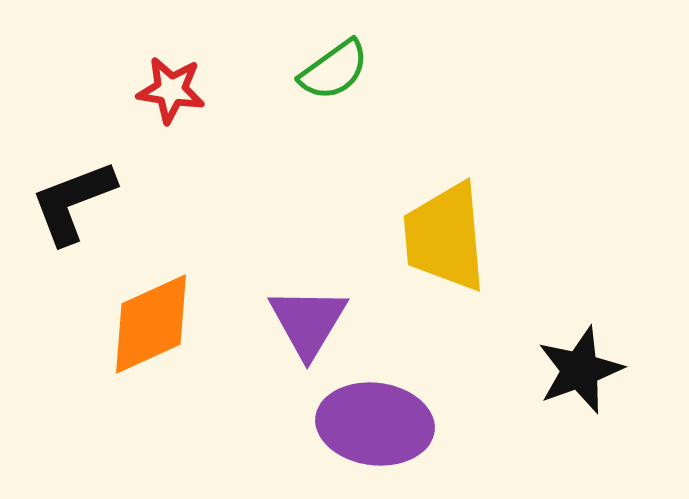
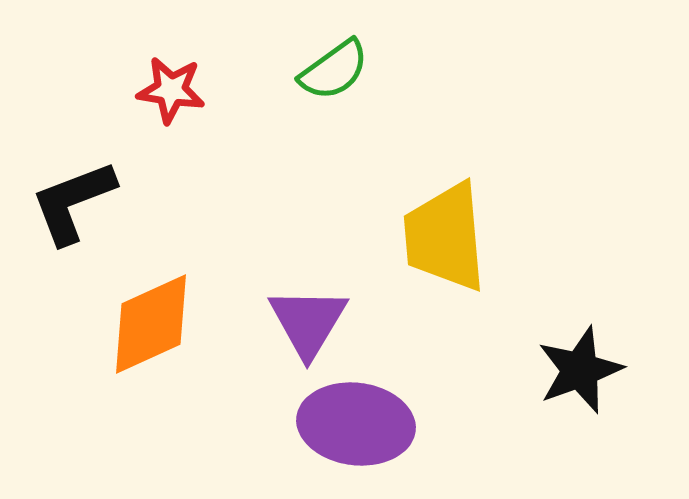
purple ellipse: moved 19 px left
